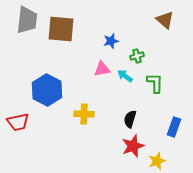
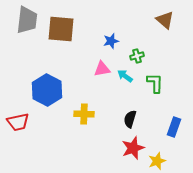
red star: moved 2 px down
